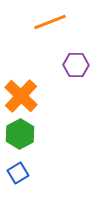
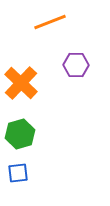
orange cross: moved 13 px up
green hexagon: rotated 12 degrees clockwise
blue square: rotated 25 degrees clockwise
